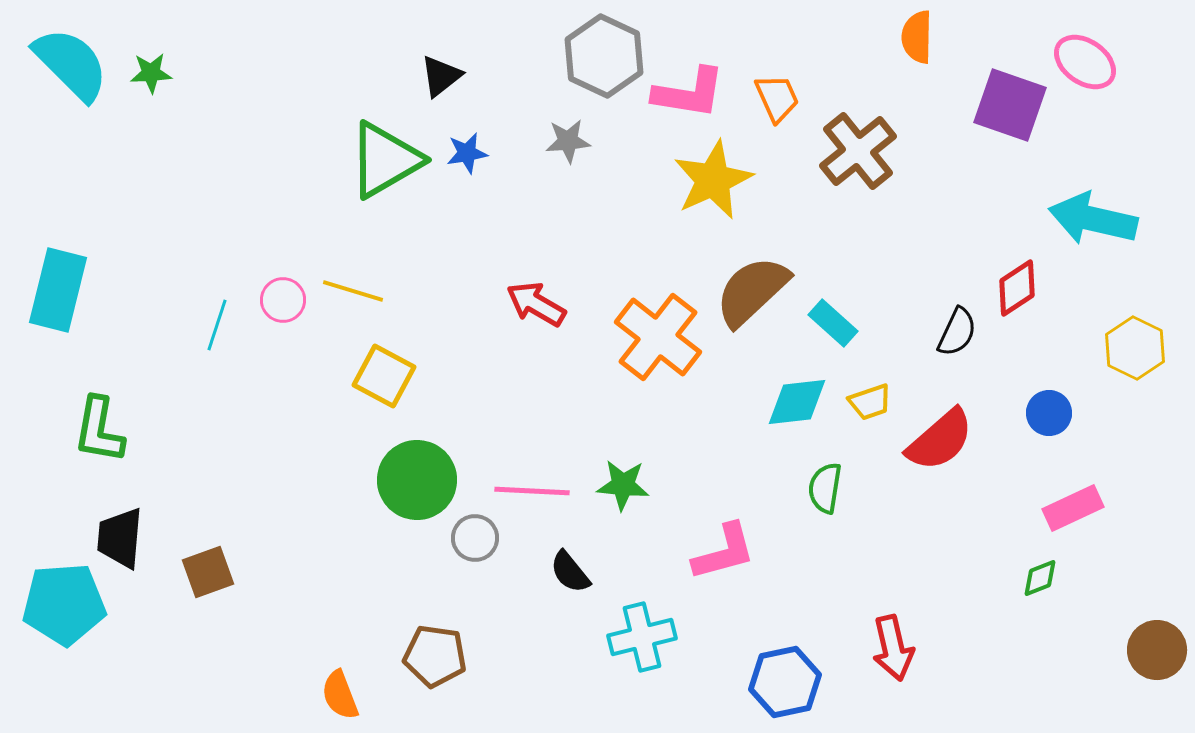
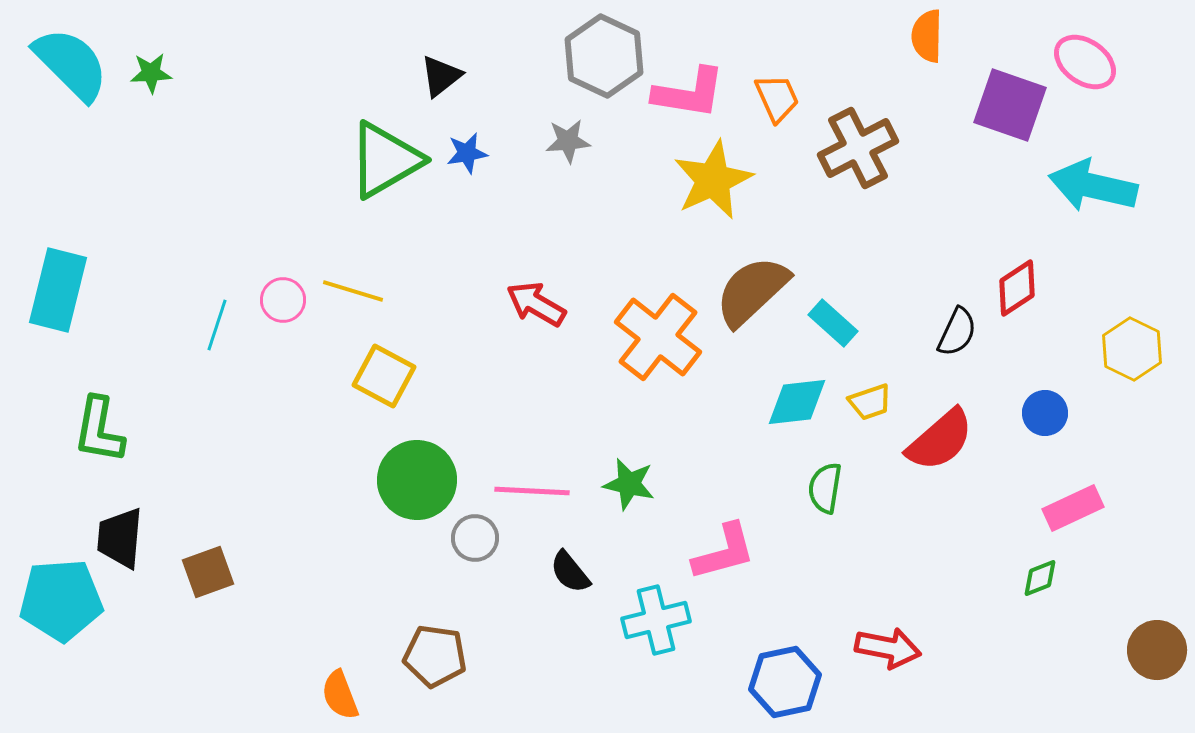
orange semicircle at (917, 37): moved 10 px right, 1 px up
brown cross at (858, 151): moved 3 px up; rotated 12 degrees clockwise
cyan arrow at (1093, 219): moved 33 px up
yellow hexagon at (1135, 348): moved 3 px left, 1 px down
blue circle at (1049, 413): moved 4 px left
green star at (623, 485): moved 6 px right, 1 px up; rotated 8 degrees clockwise
cyan pentagon at (64, 604): moved 3 px left, 4 px up
cyan cross at (642, 637): moved 14 px right, 17 px up
red arrow at (893, 648): moved 5 px left; rotated 66 degrees counterclockwise
